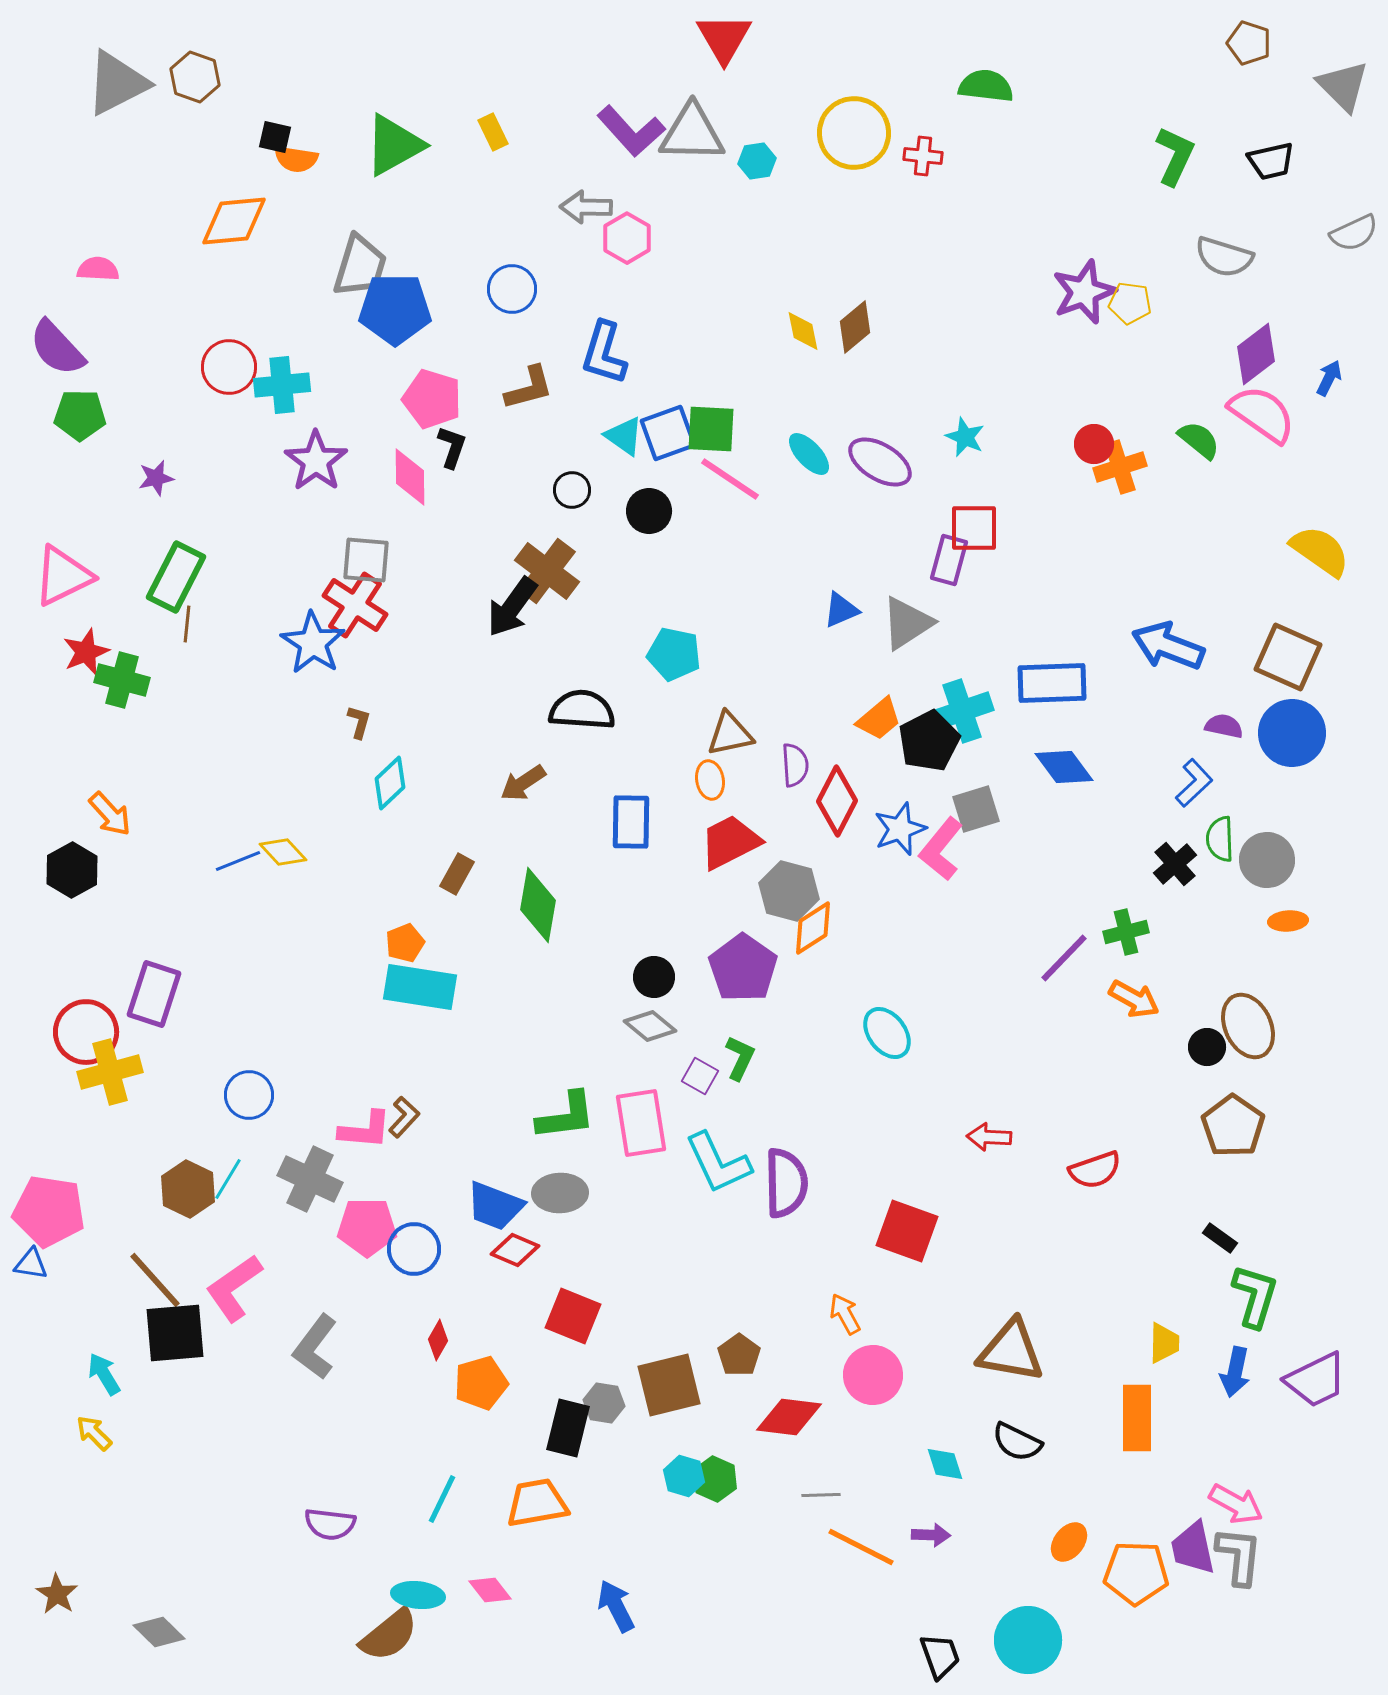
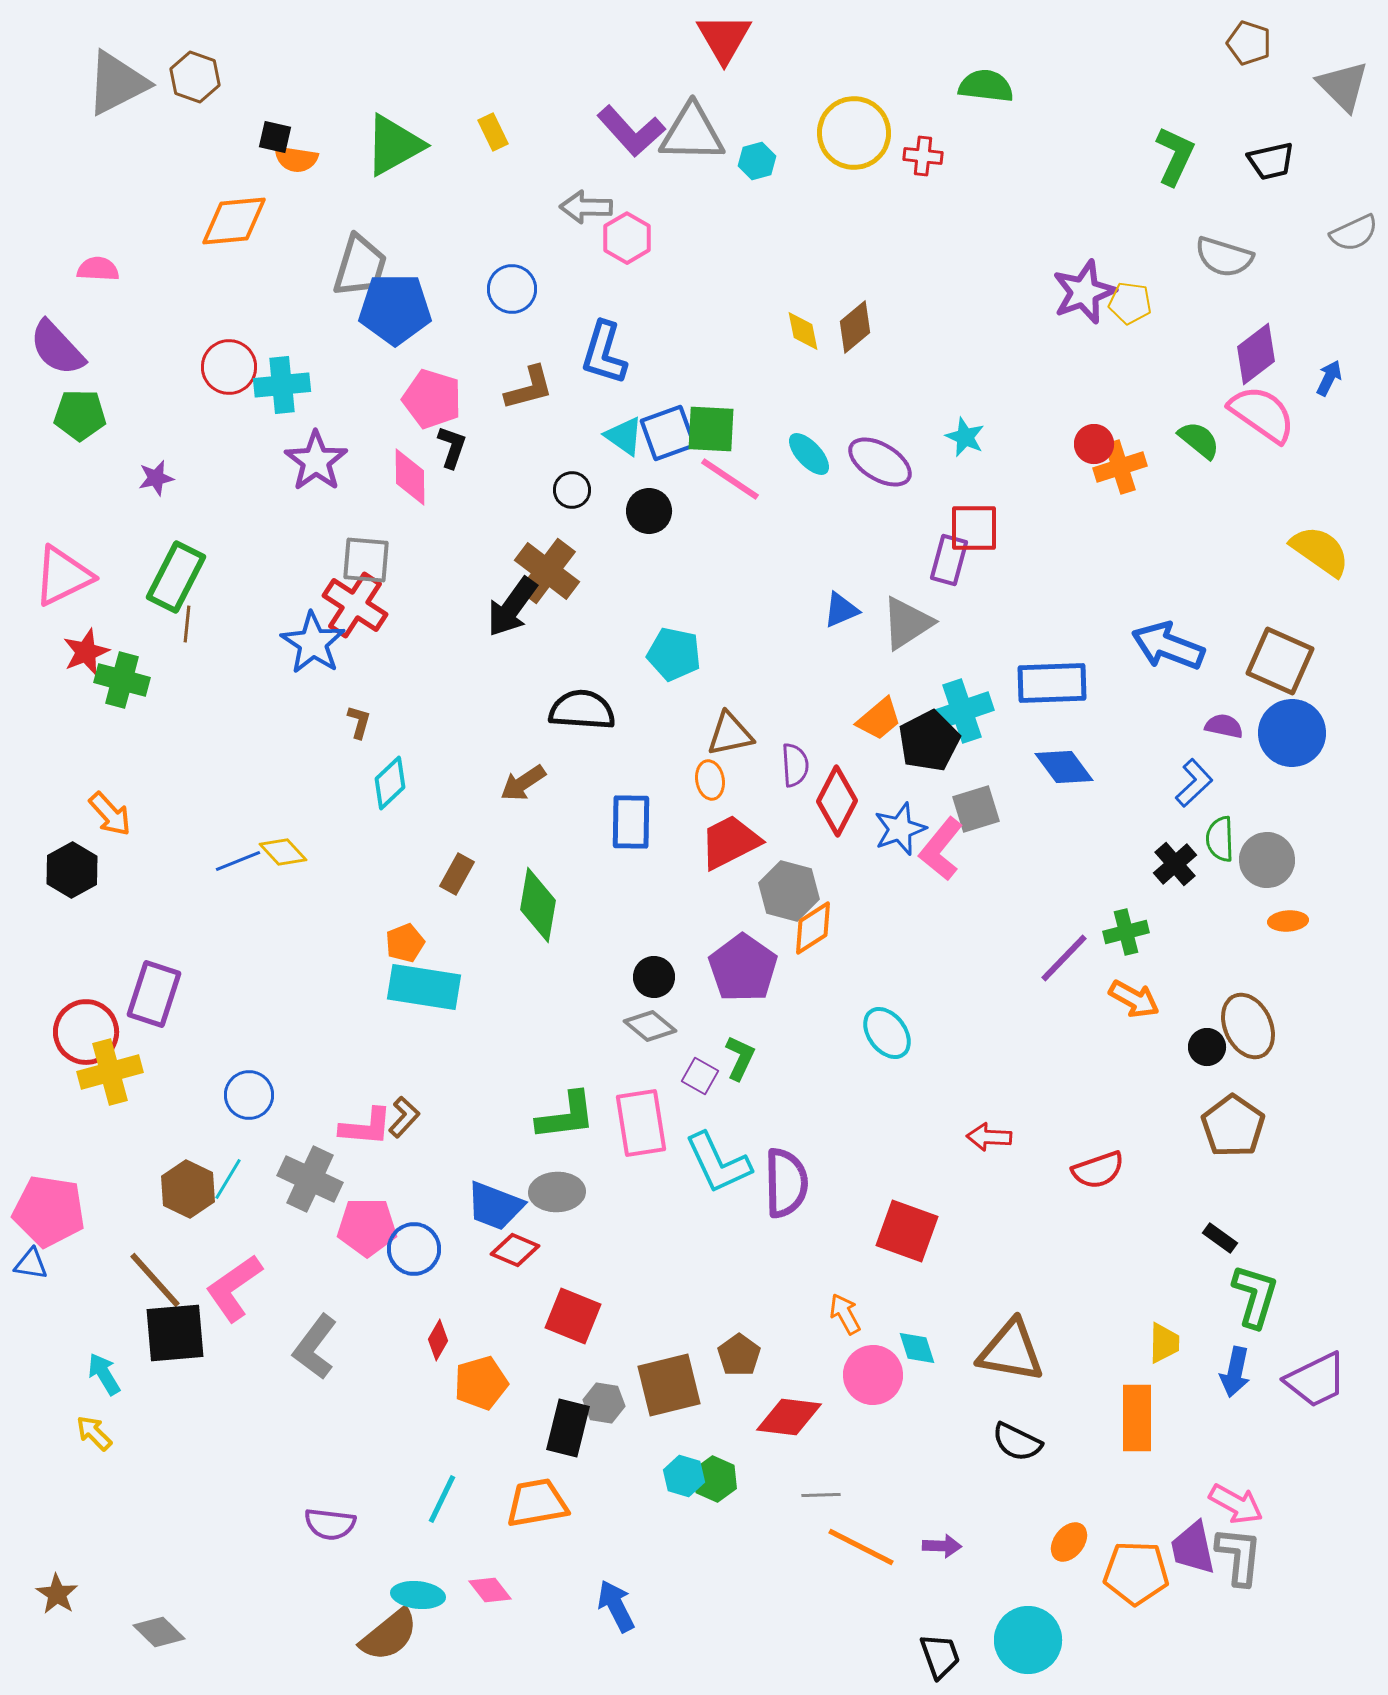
cyan hexagon at (757, 161): rotated 6 degrees counterclockwise
brown square at (1288, 657): moved 8 px left, 4 px down
cyan rectangle at (420, 987): moved 4 px right
pink L-shape at (365, 1130): moved 1 px right, 3 px up
red semicircle at (1095, 1170): moved 3 px right
gray ellipse at (560, 1193): moved 3 px left, 1 px up
cyan diamond at (945, 1464): moved 28 px left, 116 px up
purple arrow at (931, 1535): moved 11 px right, 11 px down
